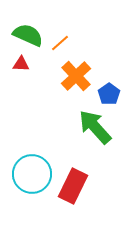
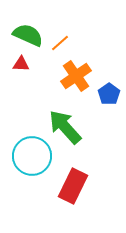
orange cross: rotated 8 degrees clockwise
green arrow: moved 30 px left
cyan circle: moved 18 px up
